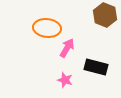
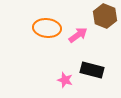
brown hexagon: moved 1 px down
pink arrow: moved 11 px right, 13 px up; rotated 24 degrees clockwise
black rectangle: moved 4 px left, 3 px down
